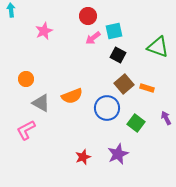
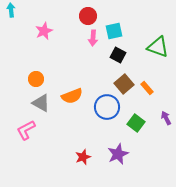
pink arrow: rotated 49 degrees counterclockwise
orange circle: moved 10 px right
orange rectangle: rotated 32 degrees clockwise
blue circle: moved 1 px up
